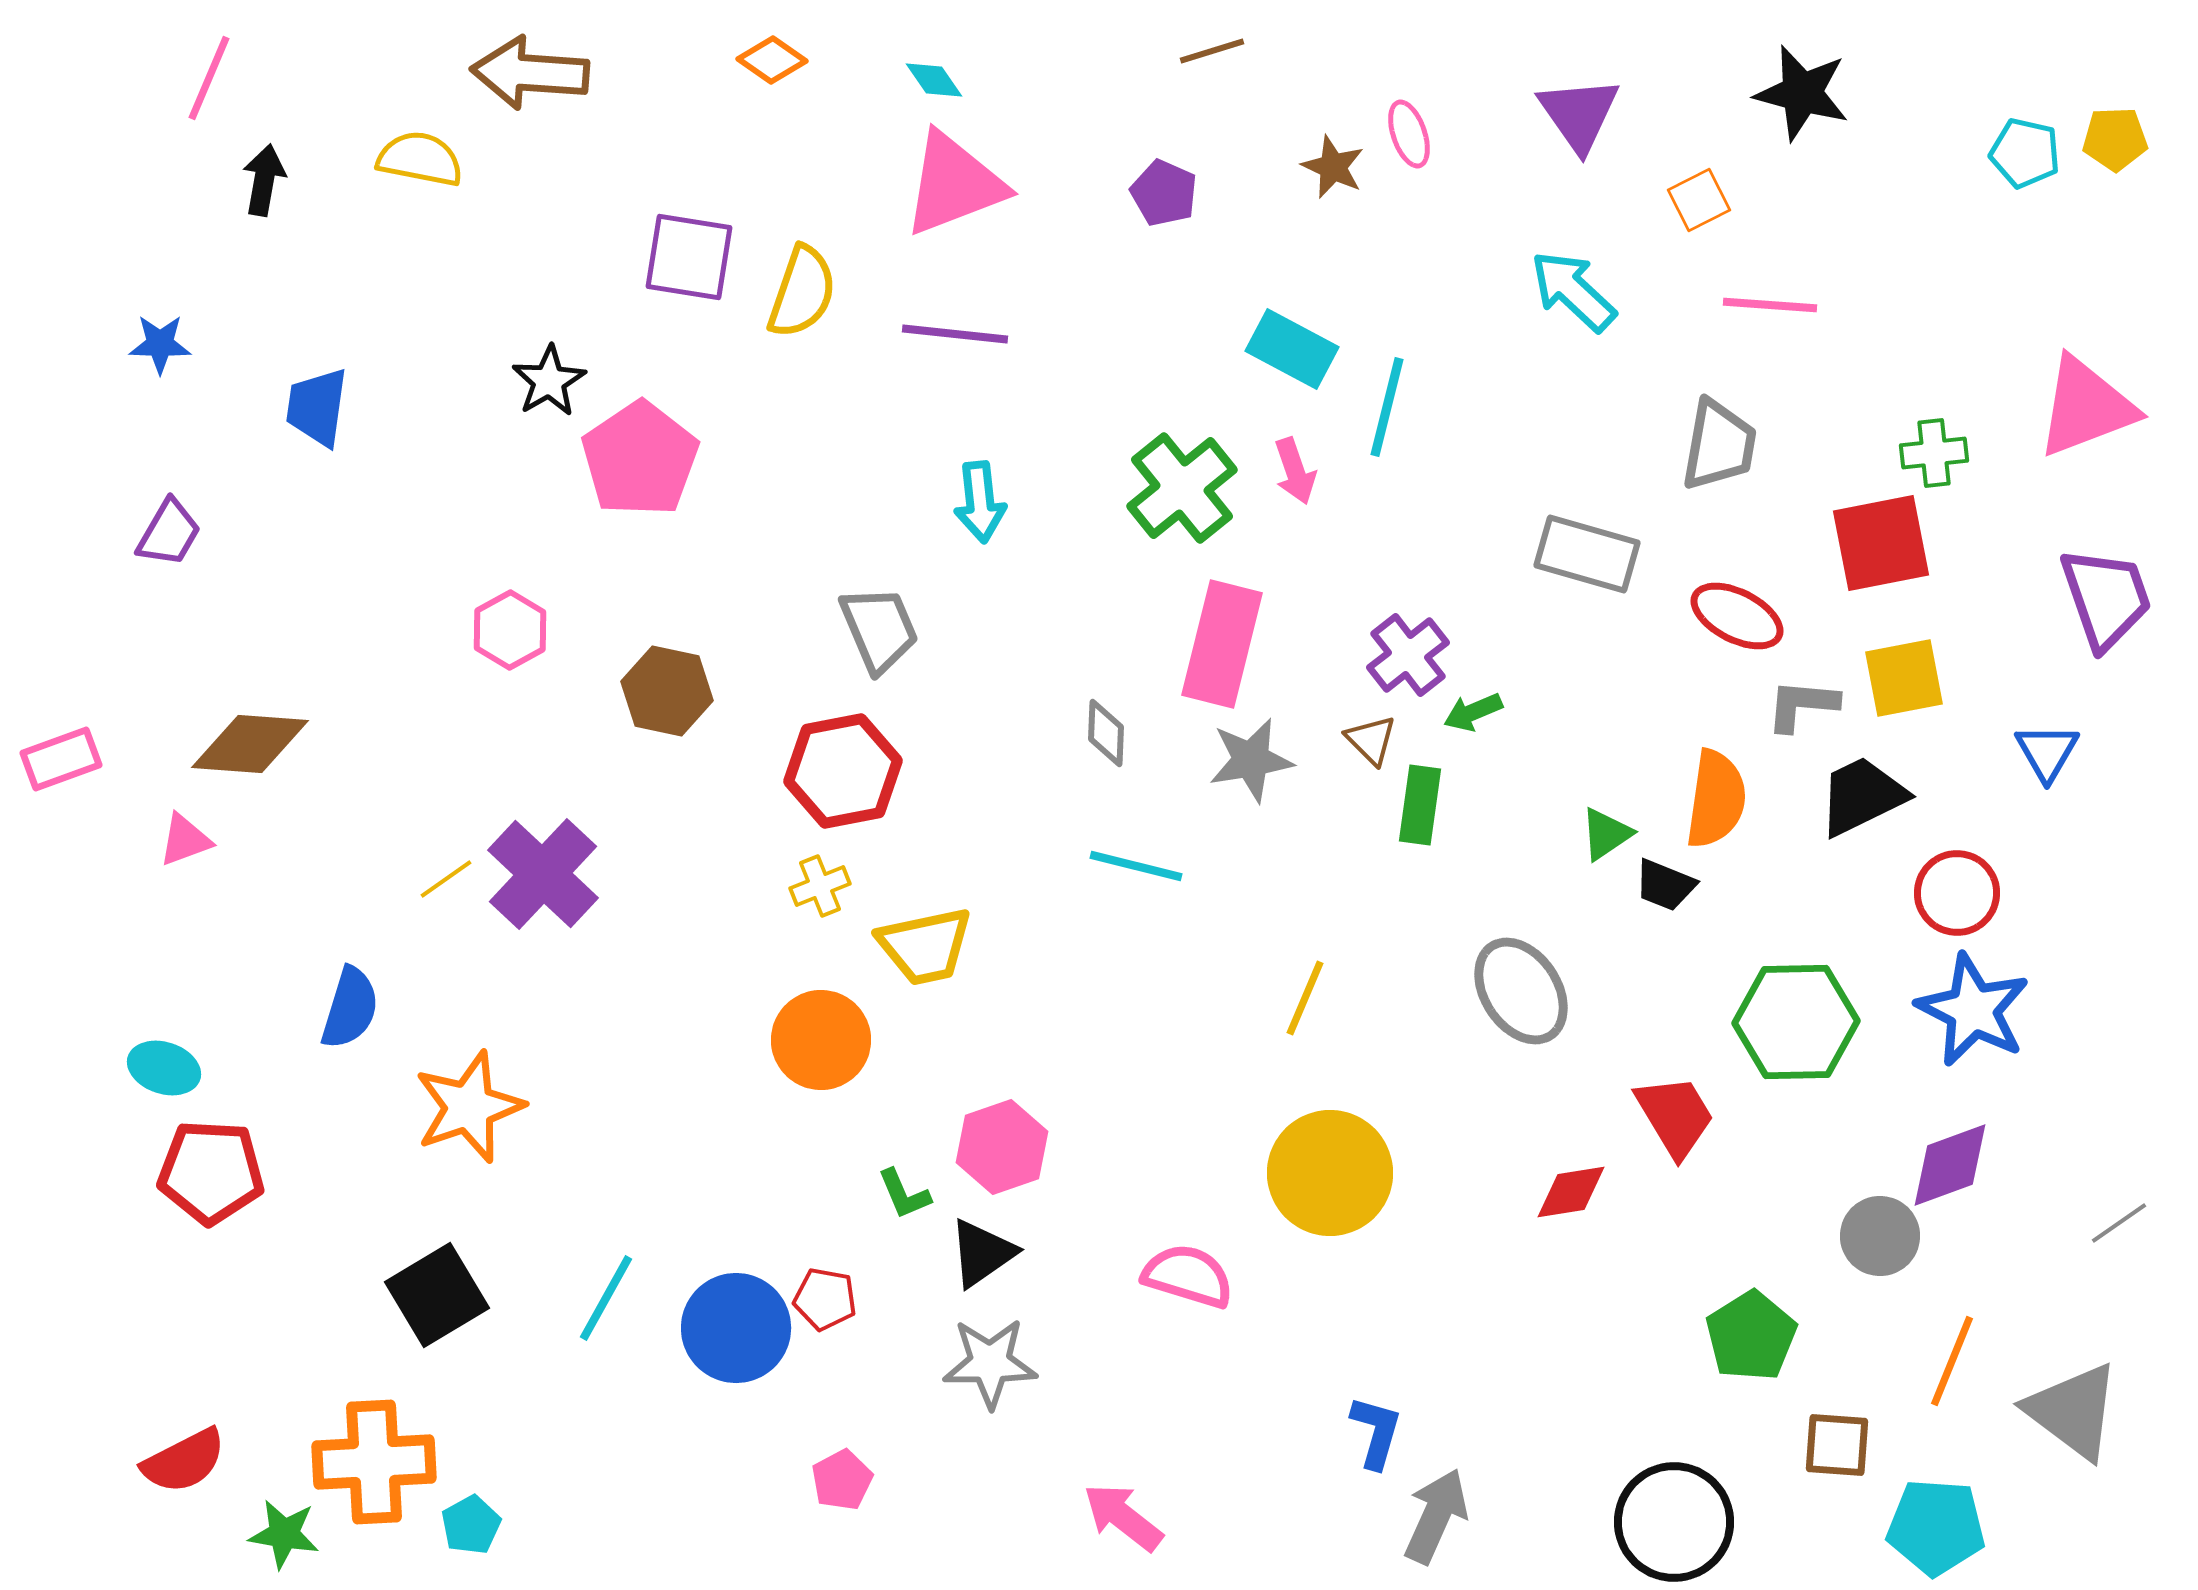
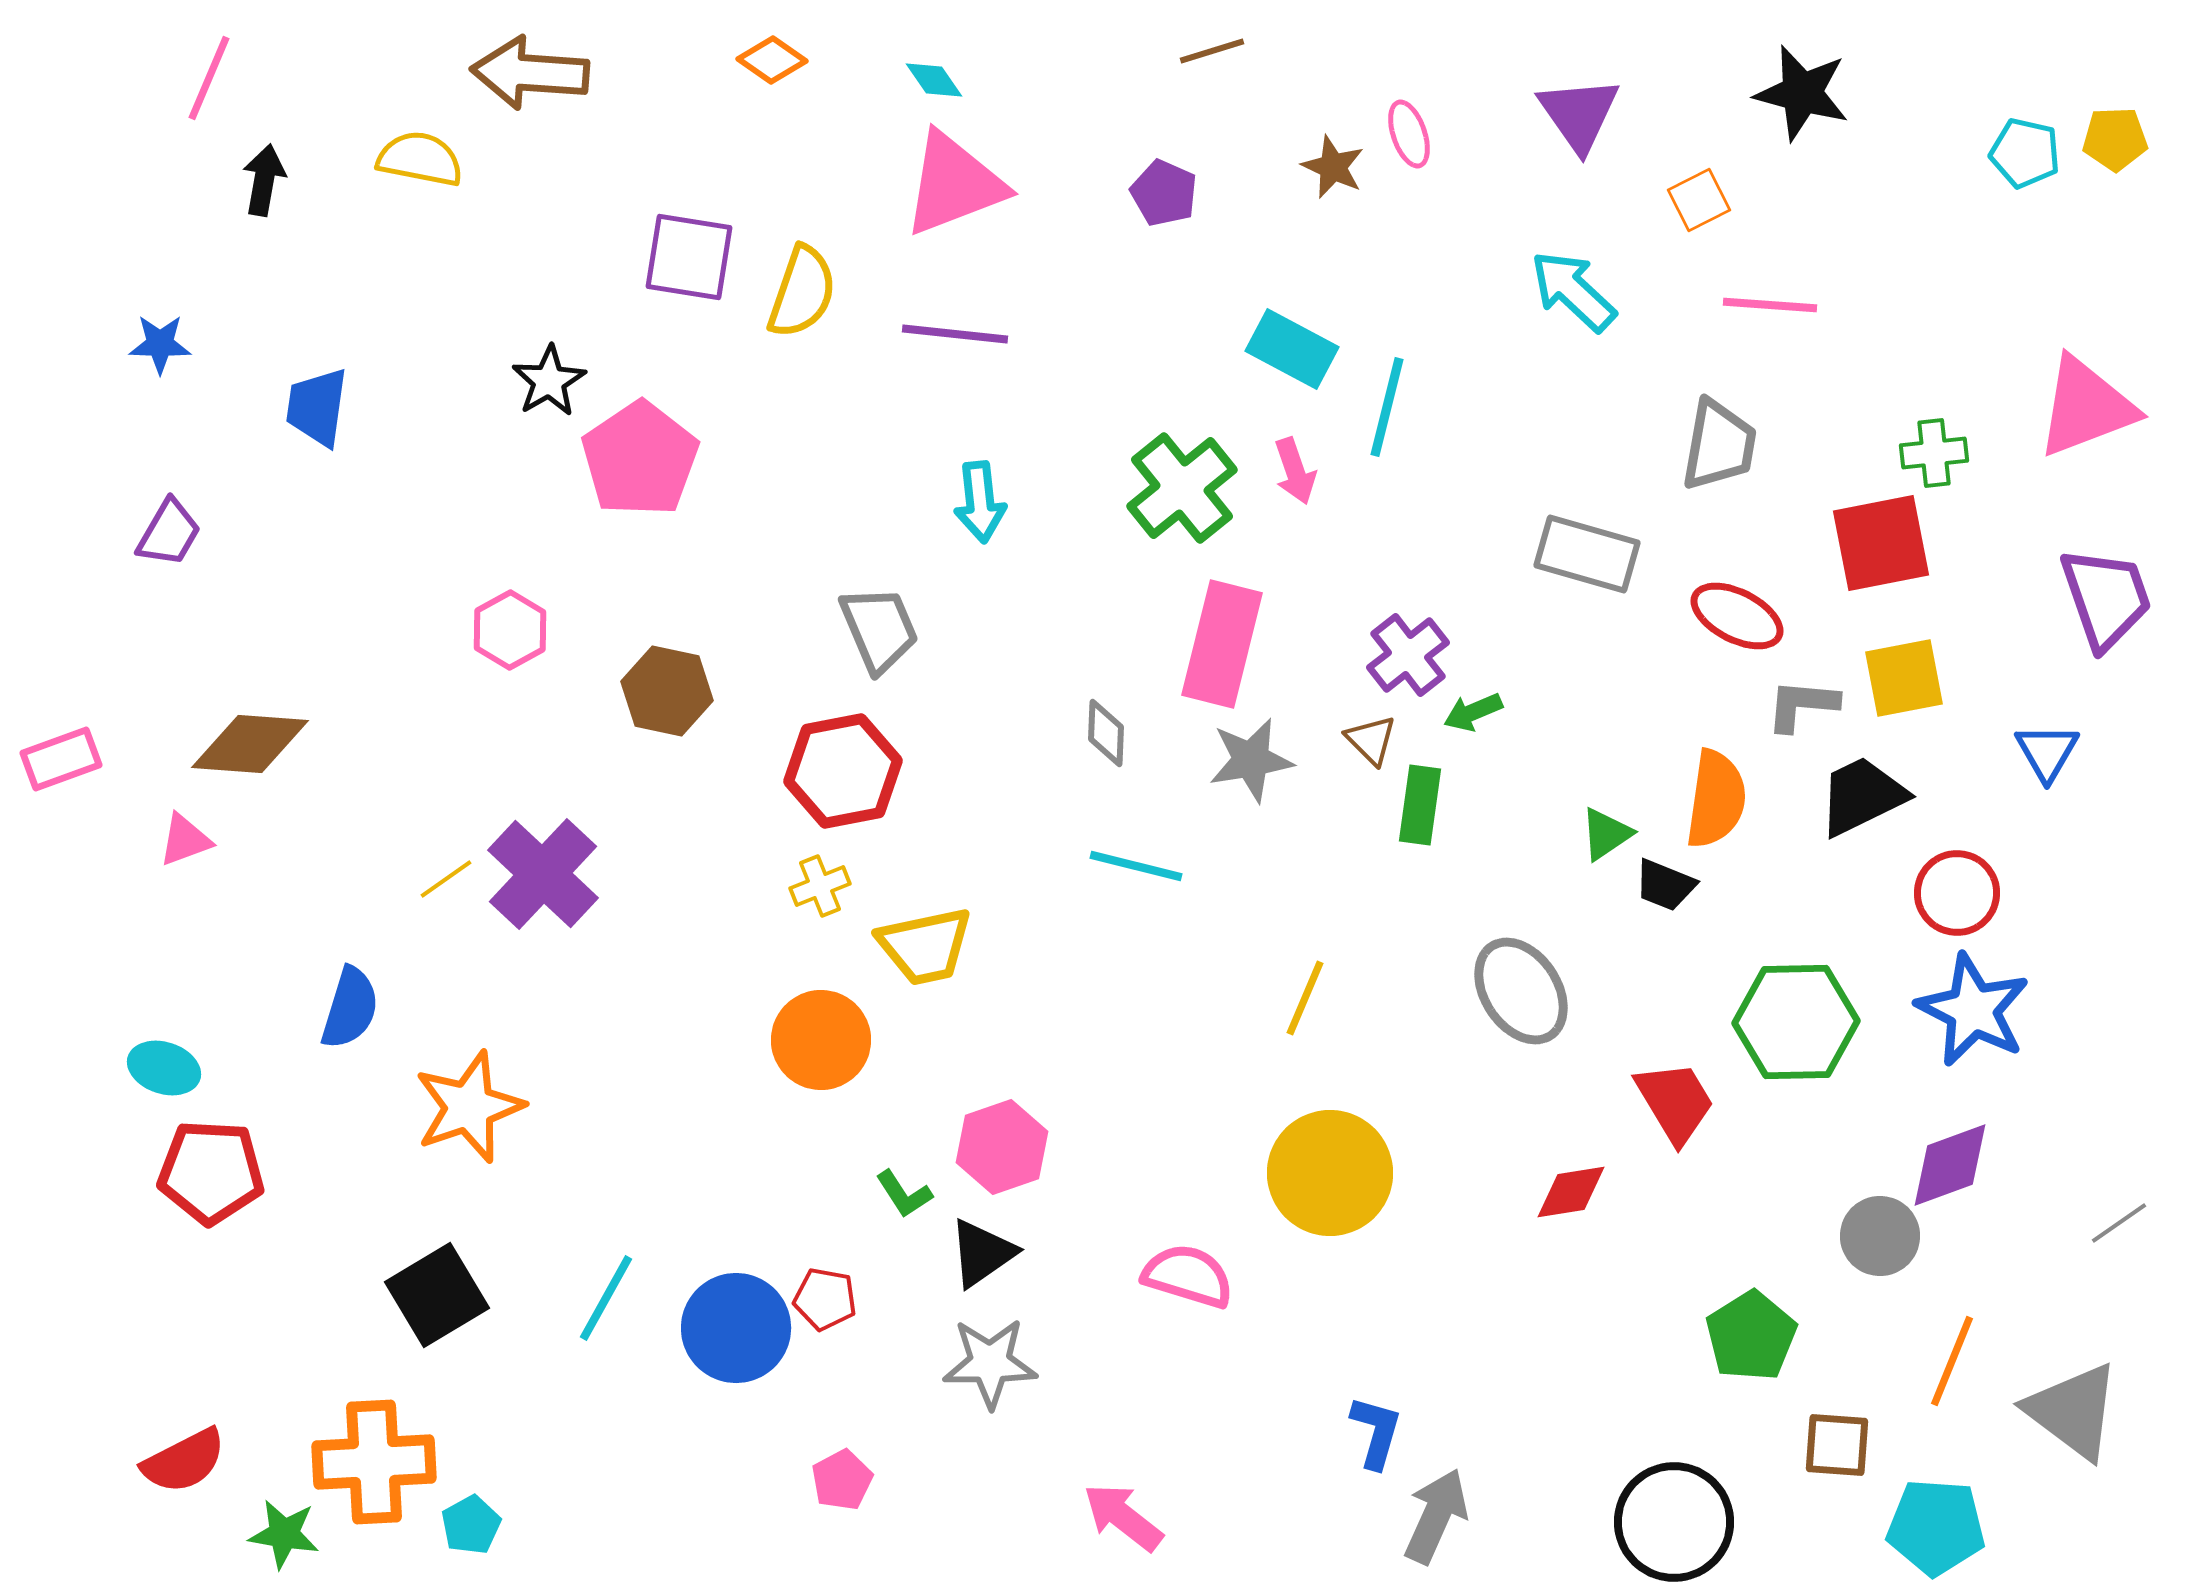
red trapezoid at (1675, 1116): moved 14 px up
green L-shape at (904, 1194): rotated 10 degrees counterclockwise
